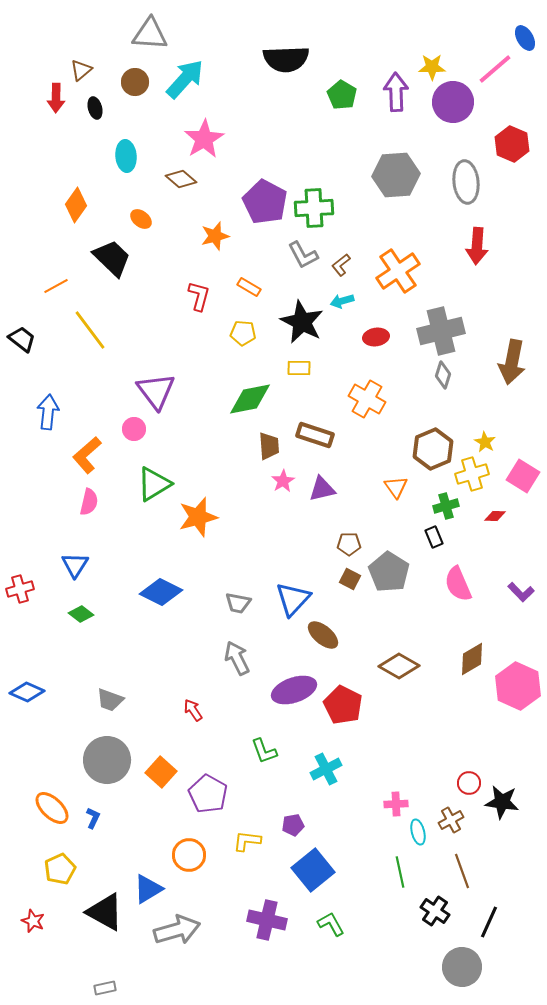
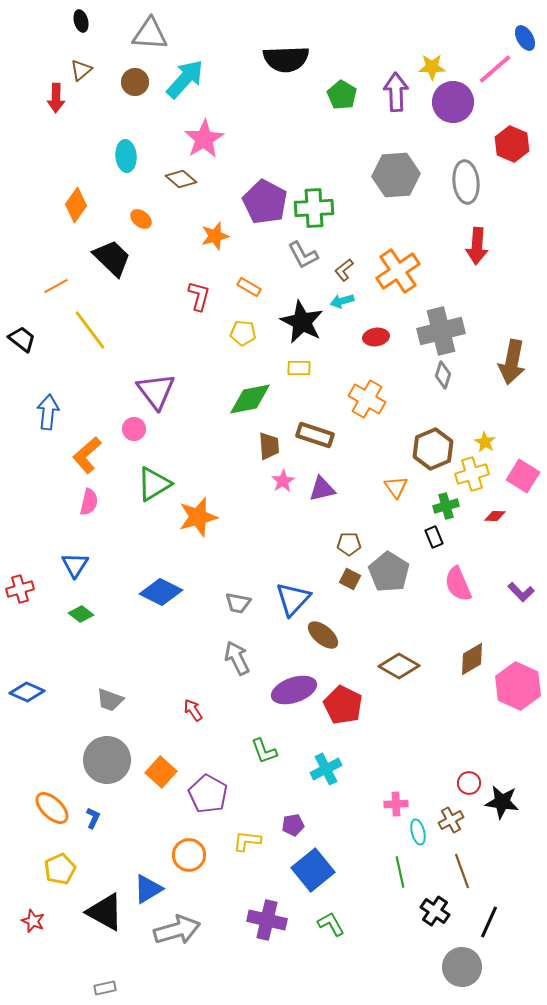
black ellipse at (95, 108): moved 14 px left, 87 px up
brown L-shape at (341, 265): moved 3 px right, 5 px down
